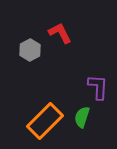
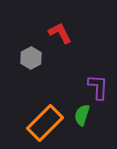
gray hexagon: moved 1 px right, 8 px down
green semicircle: moved 2 px up
orange rectangle: moved 2 px down
